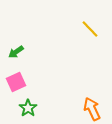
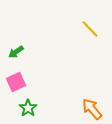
orange arrow: rotated 15 degrees counterclockwise
